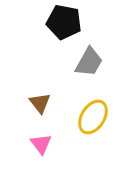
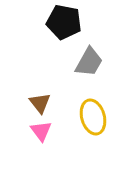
yellow ellipse: rotated 48 degrees counterclockwise
pink triangle: moved 13 px up
